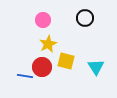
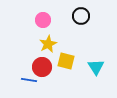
black circle: moved 4 px left, 2 px up
blue line: moved 4 px right, 4 px down
